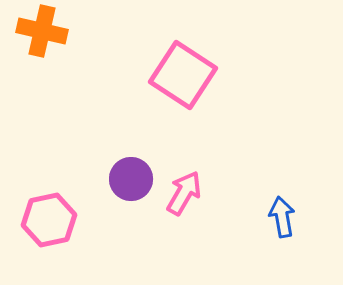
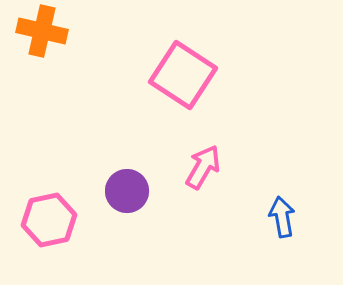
purple circle: moved 4 px left, 12 px down
pink arrow: moved 19 px right, 26 px up
